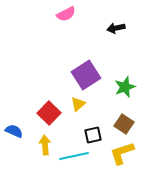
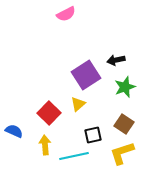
black arrow: moved 32 px down
